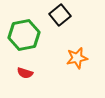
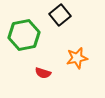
red semicircle: moved 18 px right
